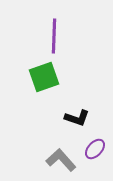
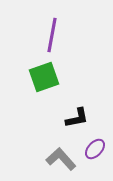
purple line: moved 2 px left, 1 px up; rotated 8 degrees clockwise
black L-shape: rotated 30 degrees counterclockwise
gray L-shape: moved 1 px up
